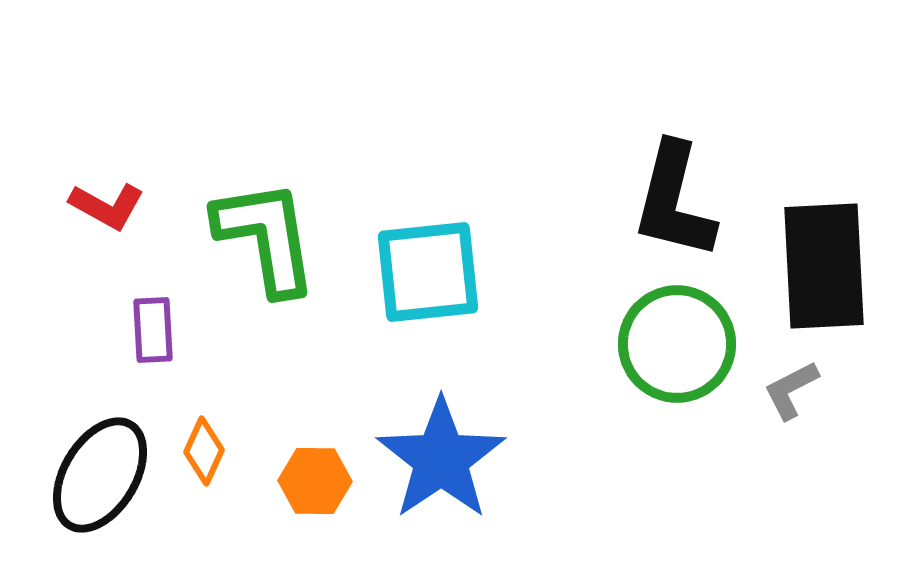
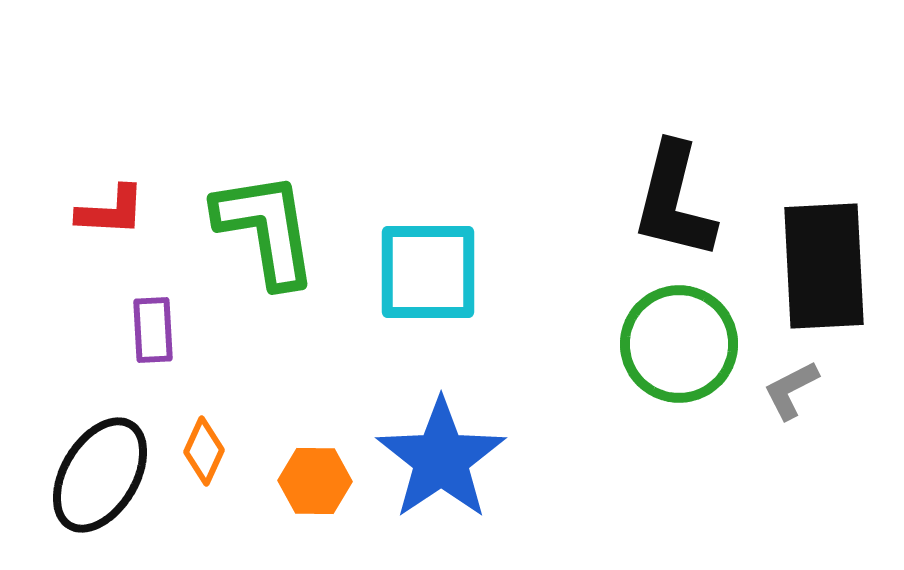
red L-shape: moved 4 px right, 5 px down; rotated 26 degrees counterclockwise
green L-shape: moved 8 px up
cyan square: rotated 6 degrees clockwise
green circle: moved 2 px right
